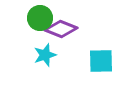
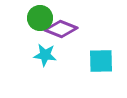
cyan star: rotated 25 degrees clockwise
